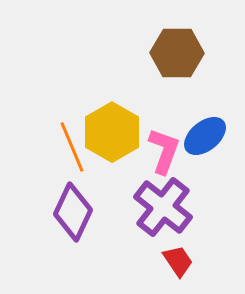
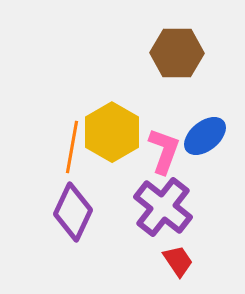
orange line: rotated 33 degrees clockwise
